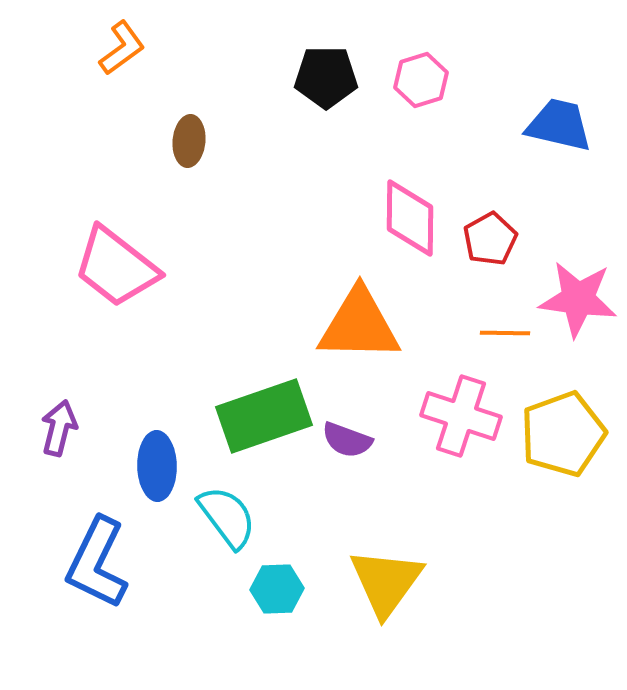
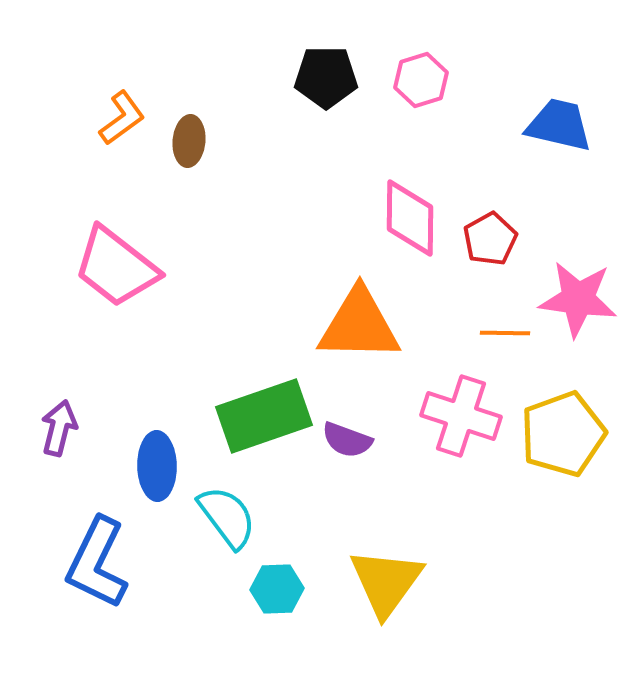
orange L-shape: moved 70 px down
